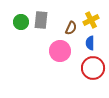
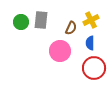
red circle: moved 1 px right
